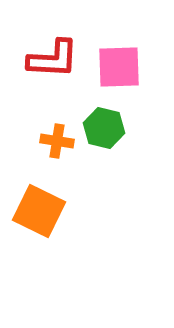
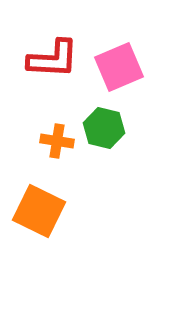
pink square: rotated 21 degrees counterclockwise
